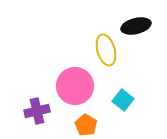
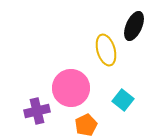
black ellipse: moved 2 px left; rotated 52 degrees counterclockwise
pink circle: moved 4 px left, 2 px down
orange pentagon: rotated 15 degrees clockwise
